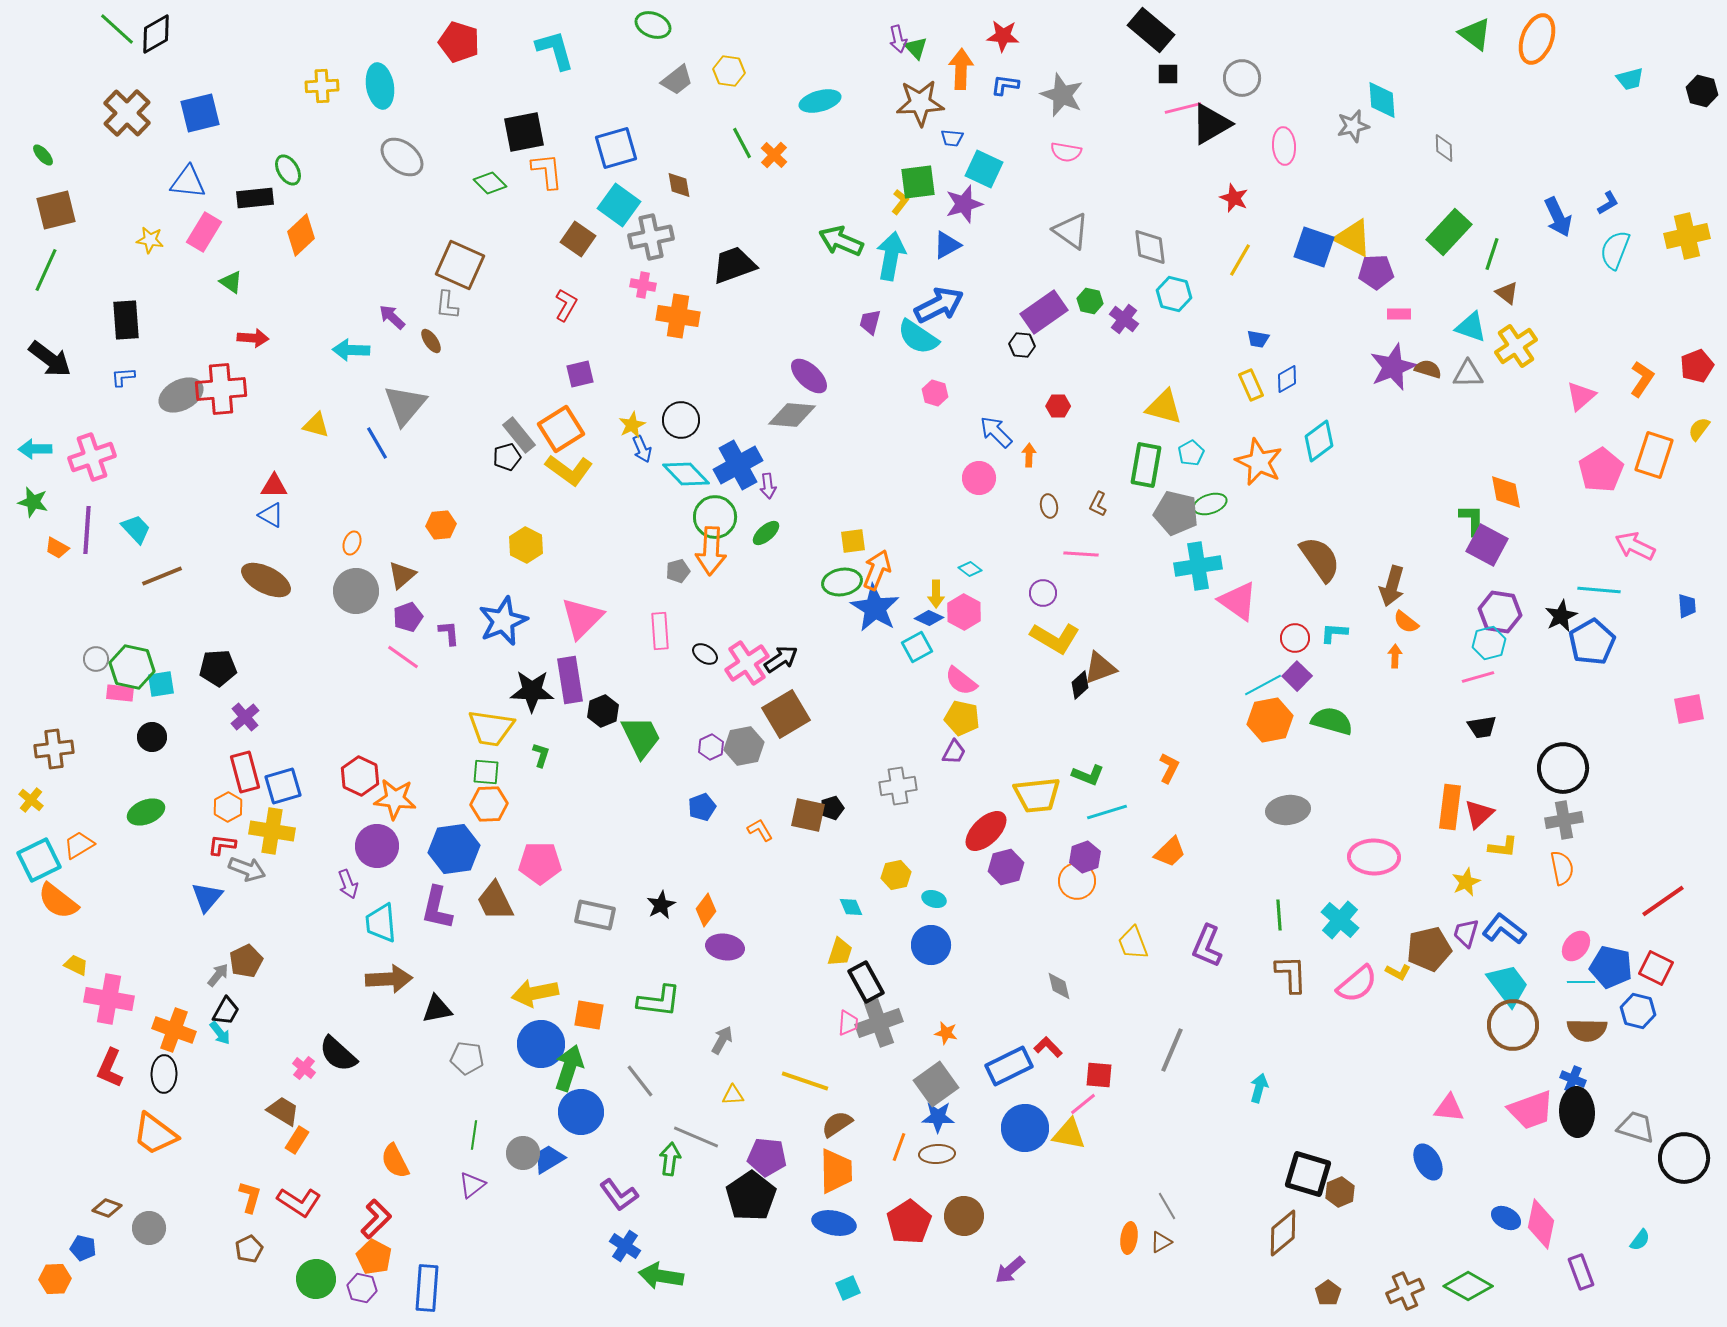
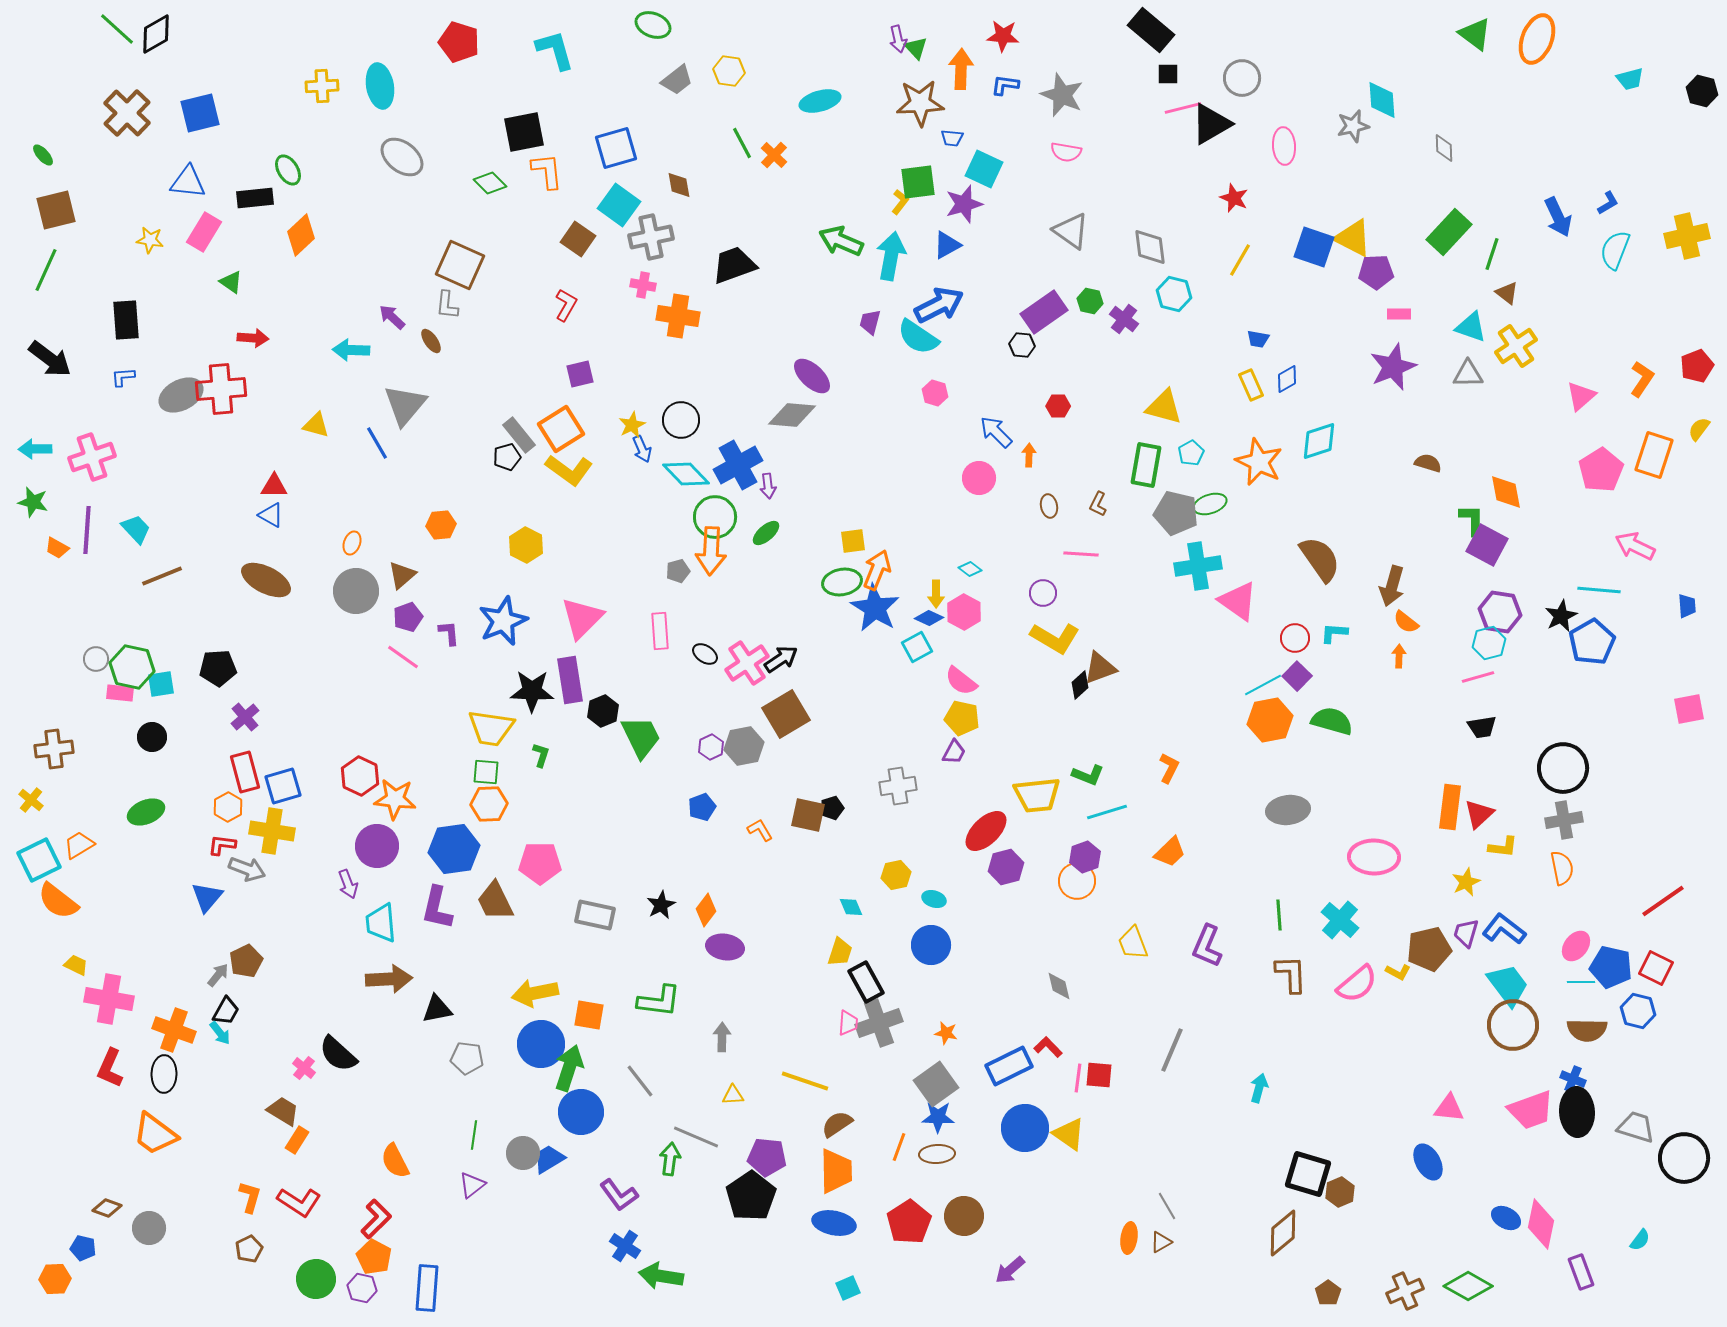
brown semicircle at (1428, 369): moved 94 px down
purple ellipse at (809, 376): moved 3 px right
cyan diamond at (1319, 441): rotated 18 degrees clockwise
orange arrow at (1395, 656): moved 4 px right
gray arrow at (722, 1040): moved 3 px up; rotated 28 degrees counterclockwise
pink line at (1083, 1104): moved 5 px left, 26 px up; rotated 44 degrees counterclockwise
yellow triangle at (1069, 1134): rotated 24 degrees clockwise
